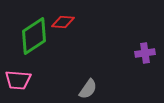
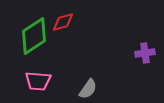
red diamond: rotated 20 degrees counterclockwise
pink trapezoid: moved 20 px right, 1 px down
